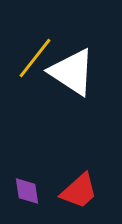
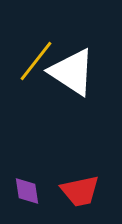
yellow line: moved 1 px right, 3 px down
red trapezoid: moved 1 px right; rotated 30 degrees clockwise
